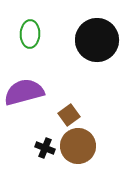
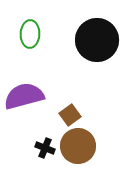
purple semicircle: moved 4 px down
brown square: moved 1 px right
